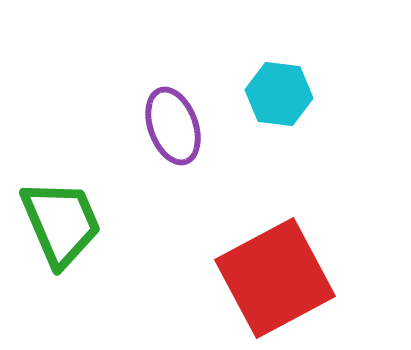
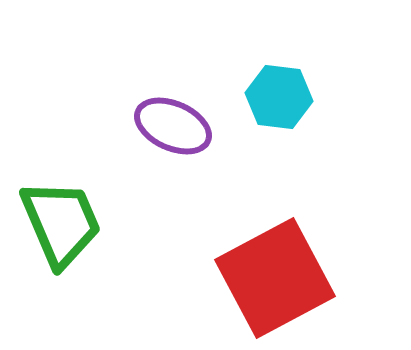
cyan hexagon: moved 3 px down
purple ellipse: rotated 46 degrees counterclockwise
